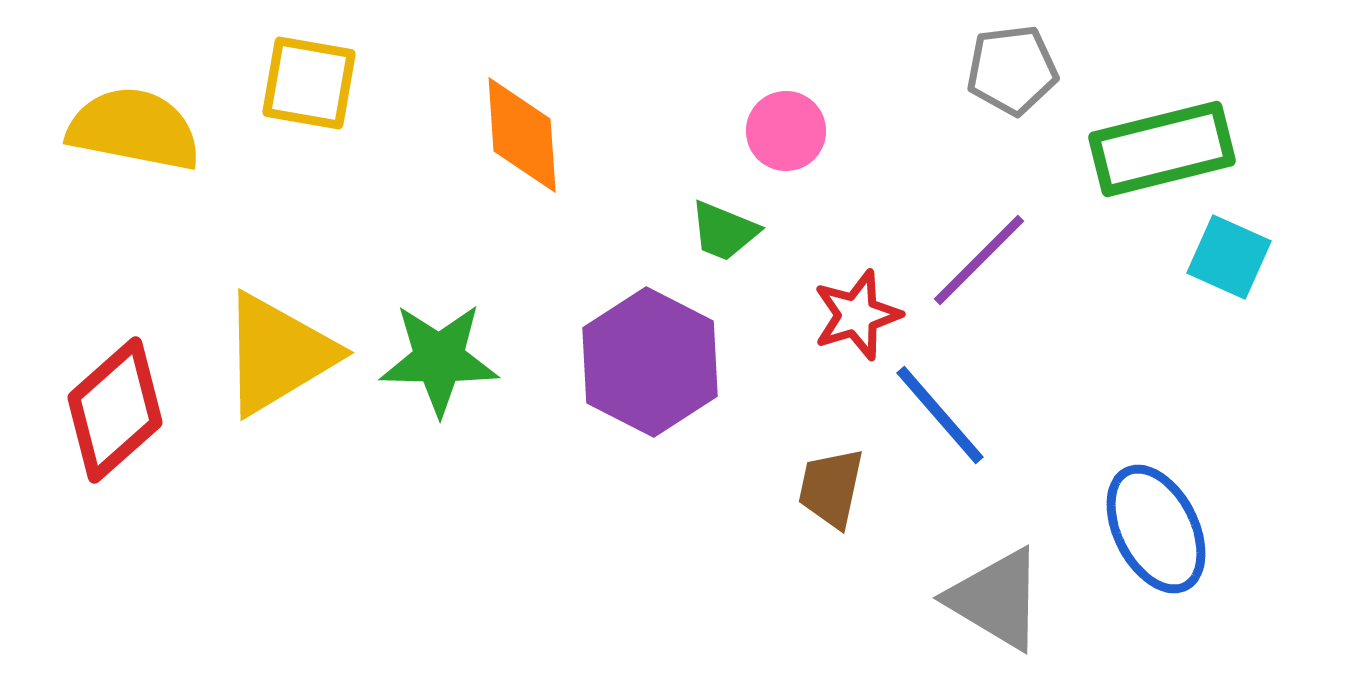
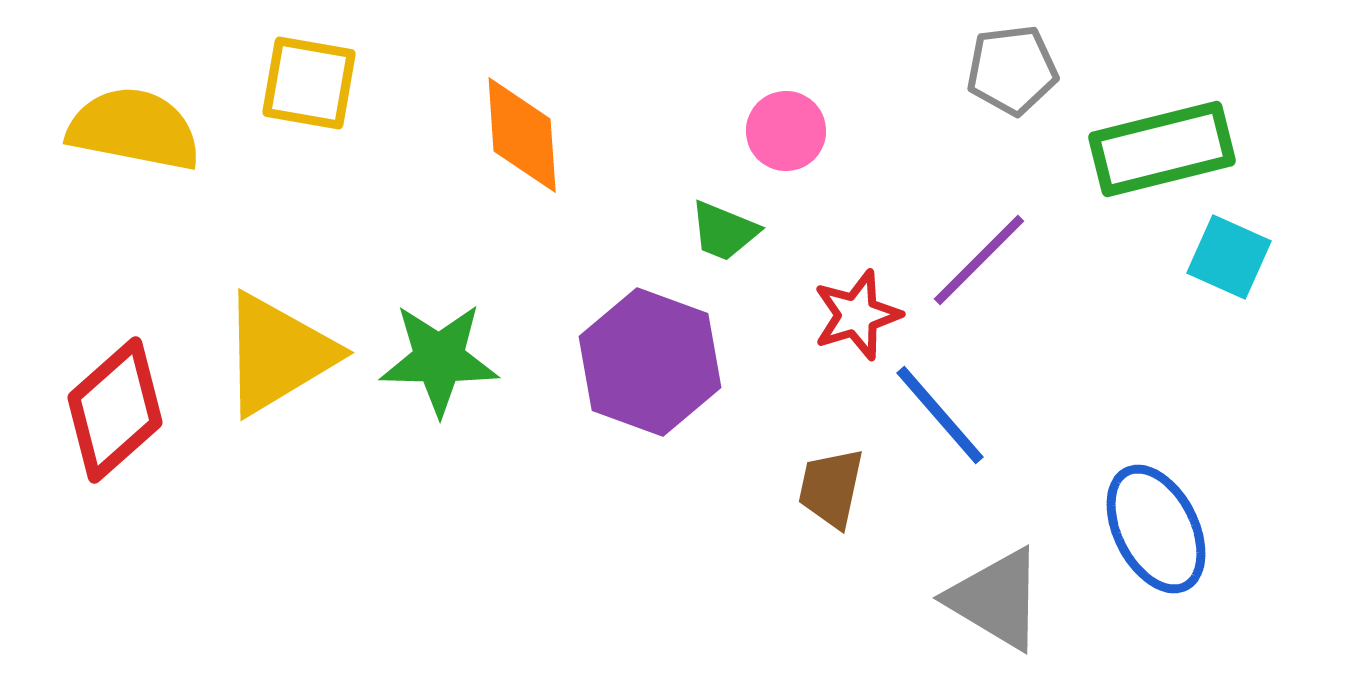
purple hexagon: rotated 7 degrees counterclockwise
